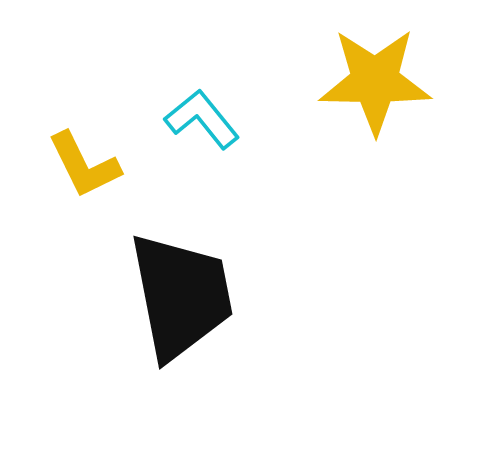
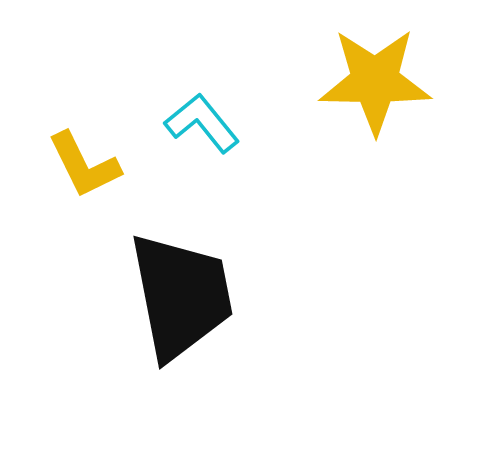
cyan L-shape: moved 4 px down
